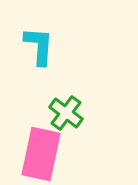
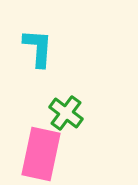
cyan L-shape: moved 1 px left, 2 px down
